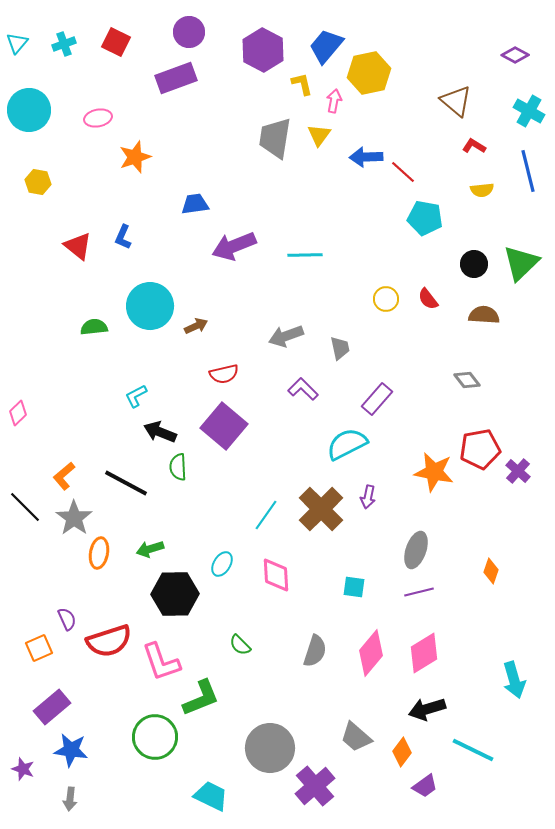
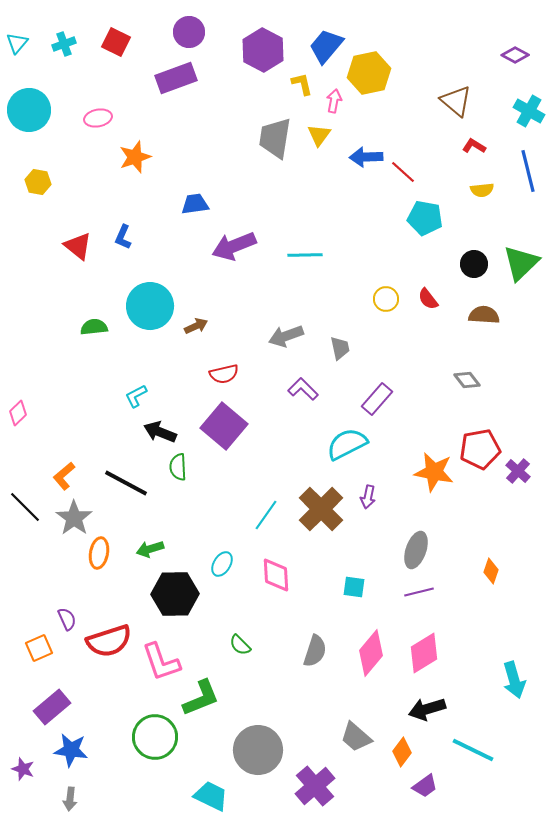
gray circle at (270, 748): moved 12 px left, 2 px down
